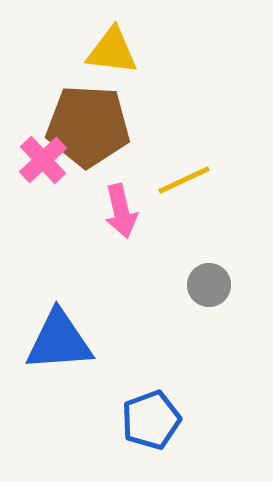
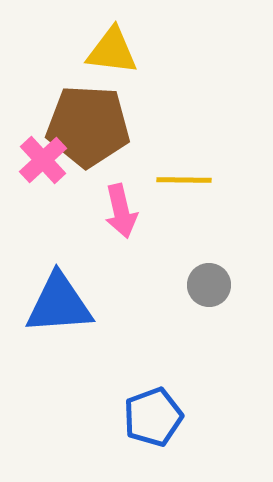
yellow line: rotated 26 degrees clockwise
blue triangle: moved 37 px up
blue pentagon: moved 2 px right, 3 px up
